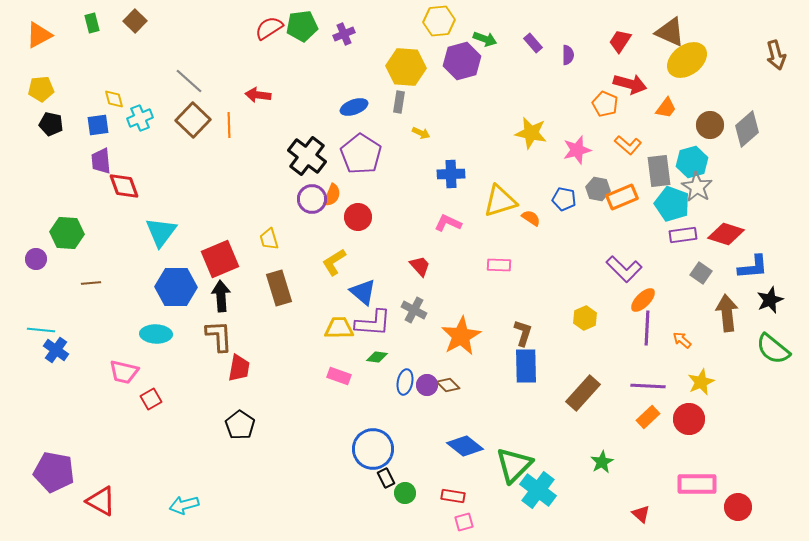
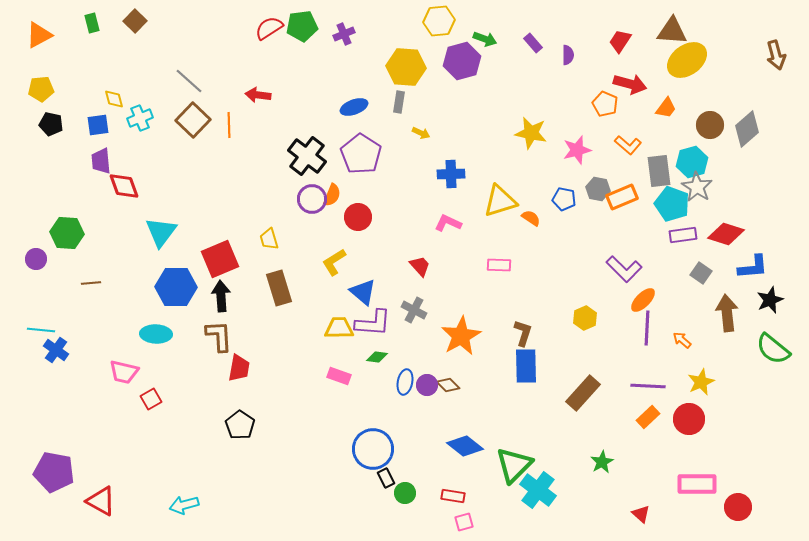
brown triangle at (670, 32): moved 2 px right, 1 px up; rotated 20 degrees counterclockwise
